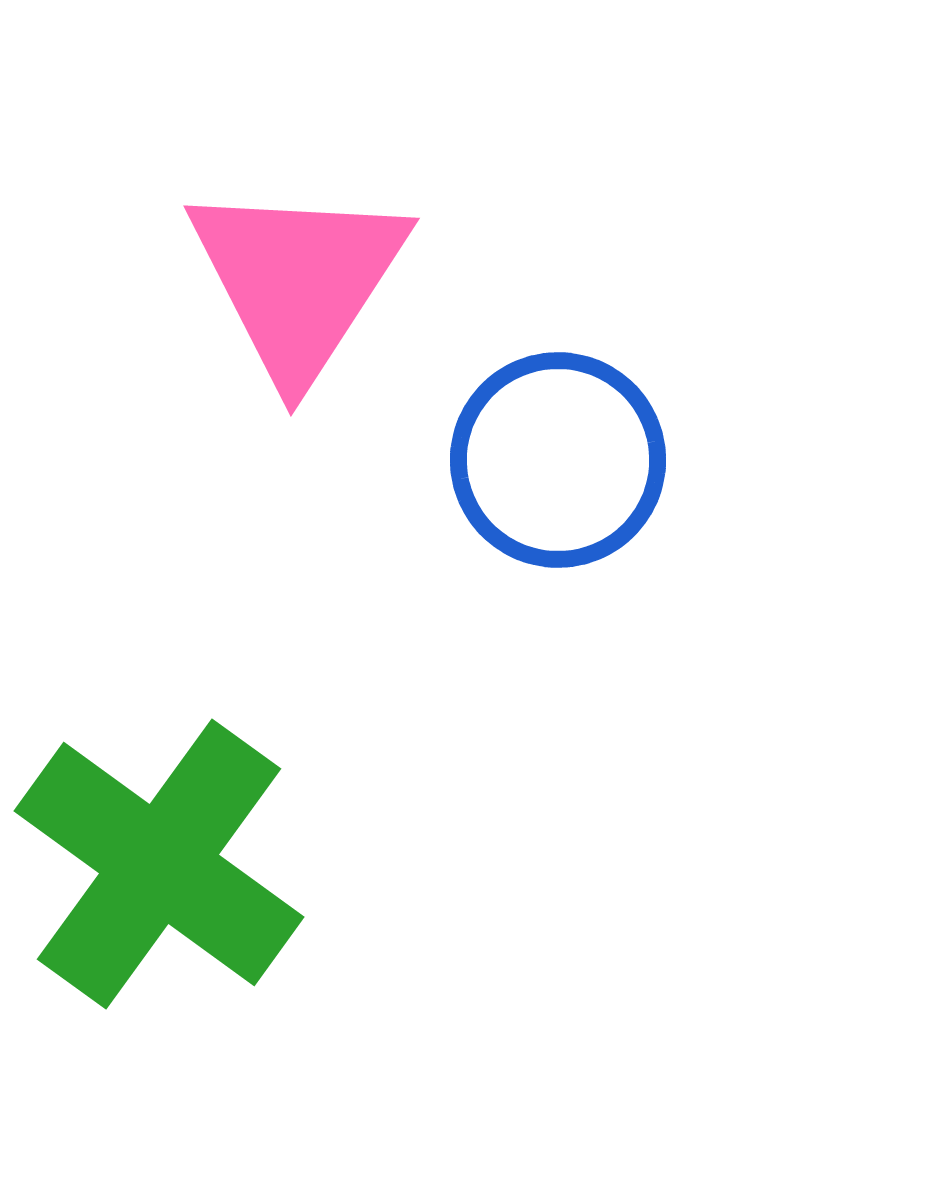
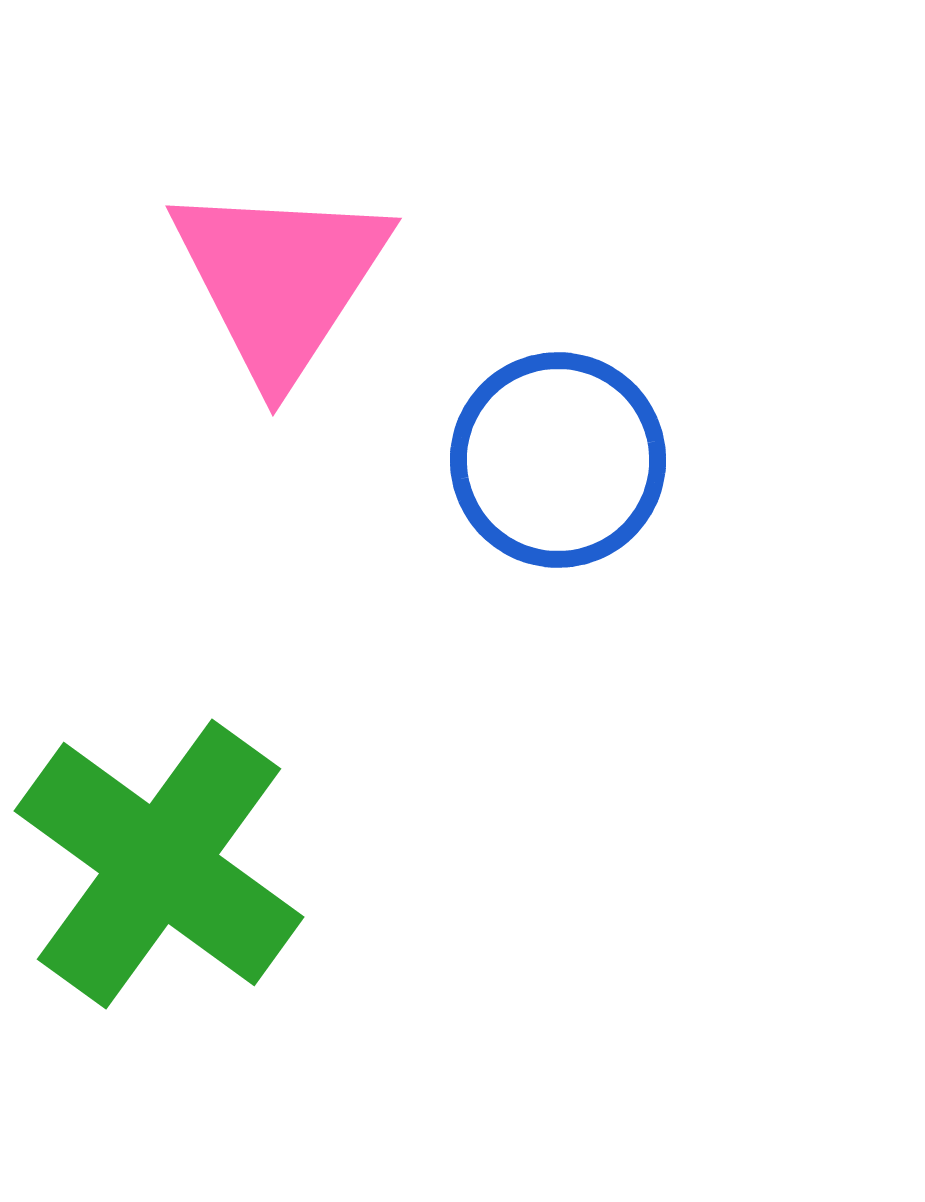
pink triangle: moved 18 px left
